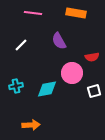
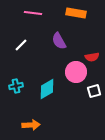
pink circle: moved 4 px right, 1 px up
cyan diamond: rotated 20 degrees counterclockwise
